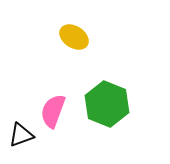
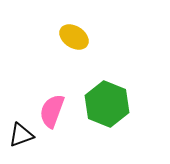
pink semicircle: moved 1 px left
